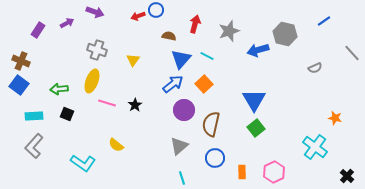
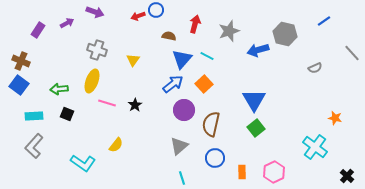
blue triangle at (181, 59): moved 1 px right
yellow semicircle at (116, 145): rotated 91 degrees counterclockwise
